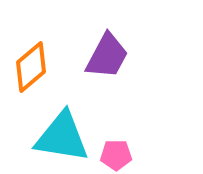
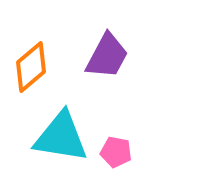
cyan triangle: moved 1 px left
pink pentagon: moved 3 px up; rotated 12 degrees clockwise
